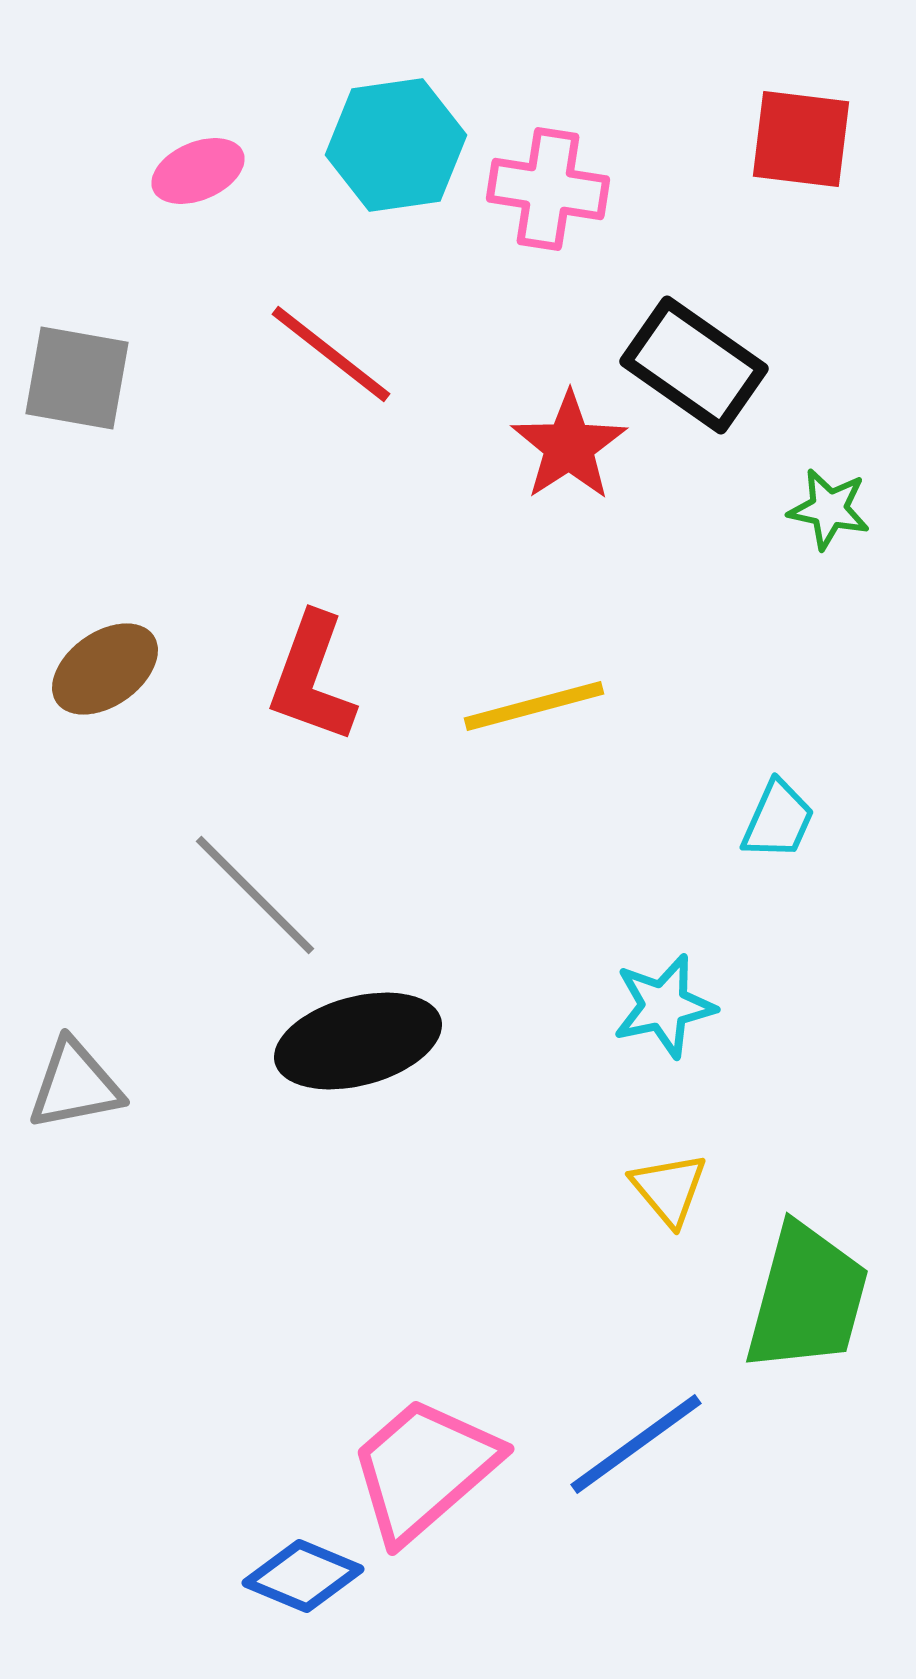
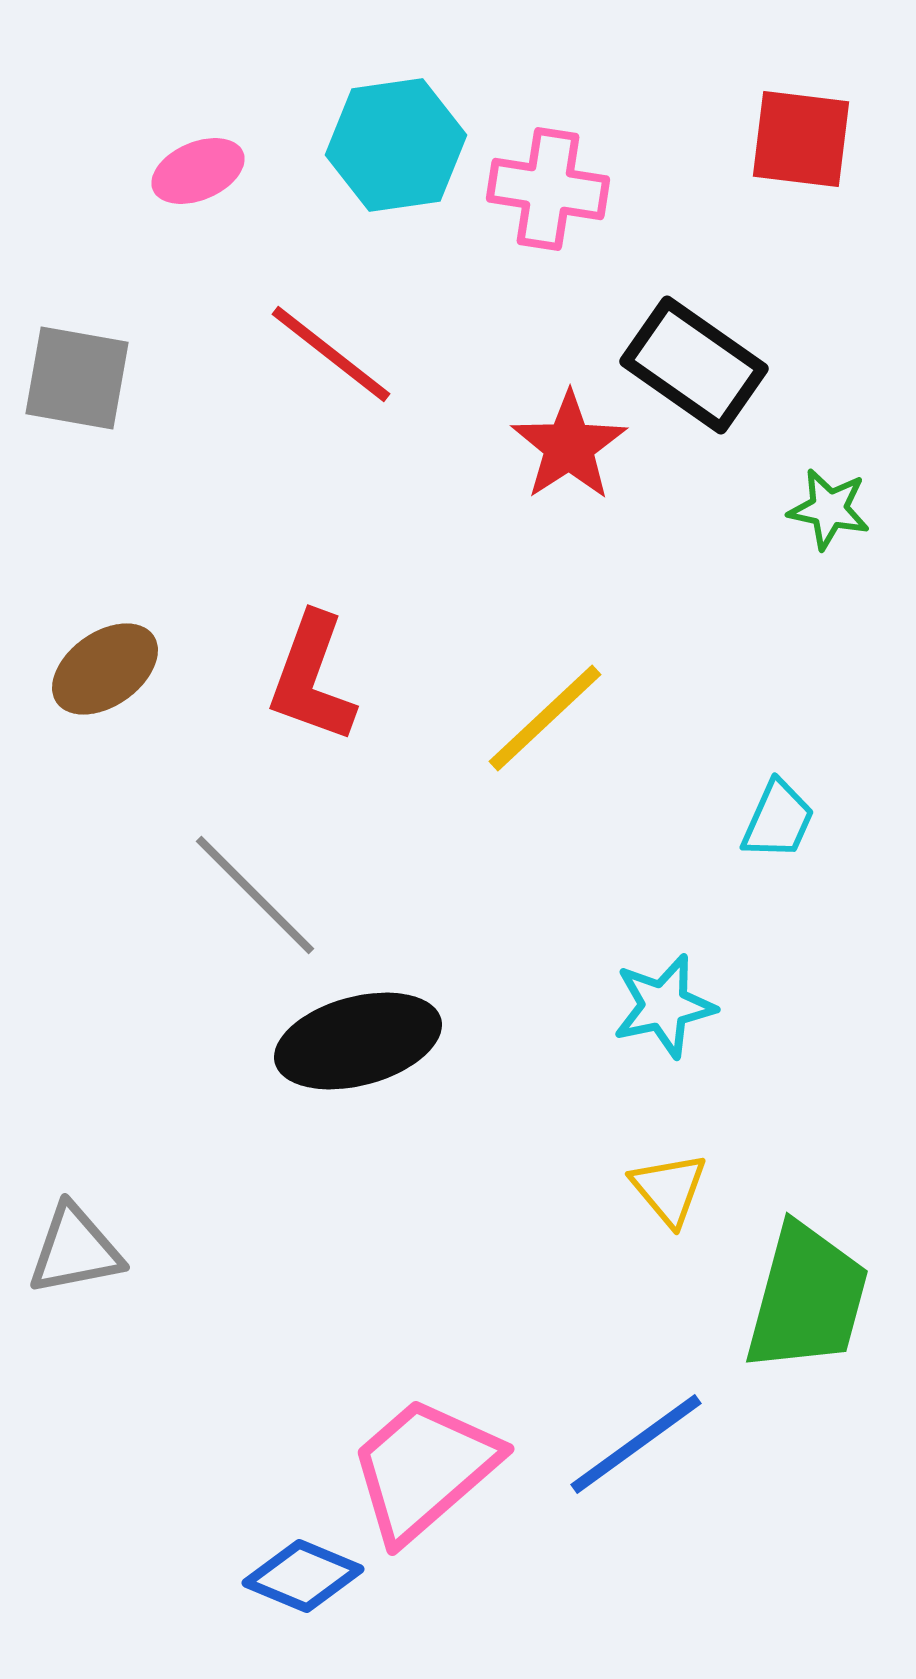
yellow line: moved 11 px right, 12 px down; rotated 28 degrees counterclockwise
gray triangle: moved 165 px down
